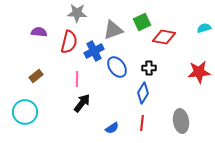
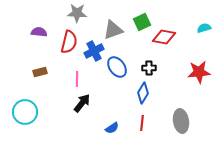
brown rectangle: moved 4 px right, 4 px up; rotated 24 degrees clockwise
